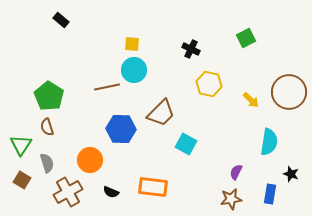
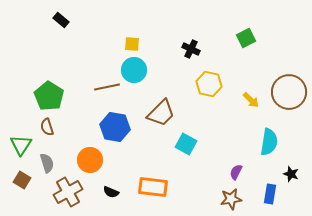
blue hexagon: moved 6 px left, 2 px up; rotated 8 degrees clockwise
